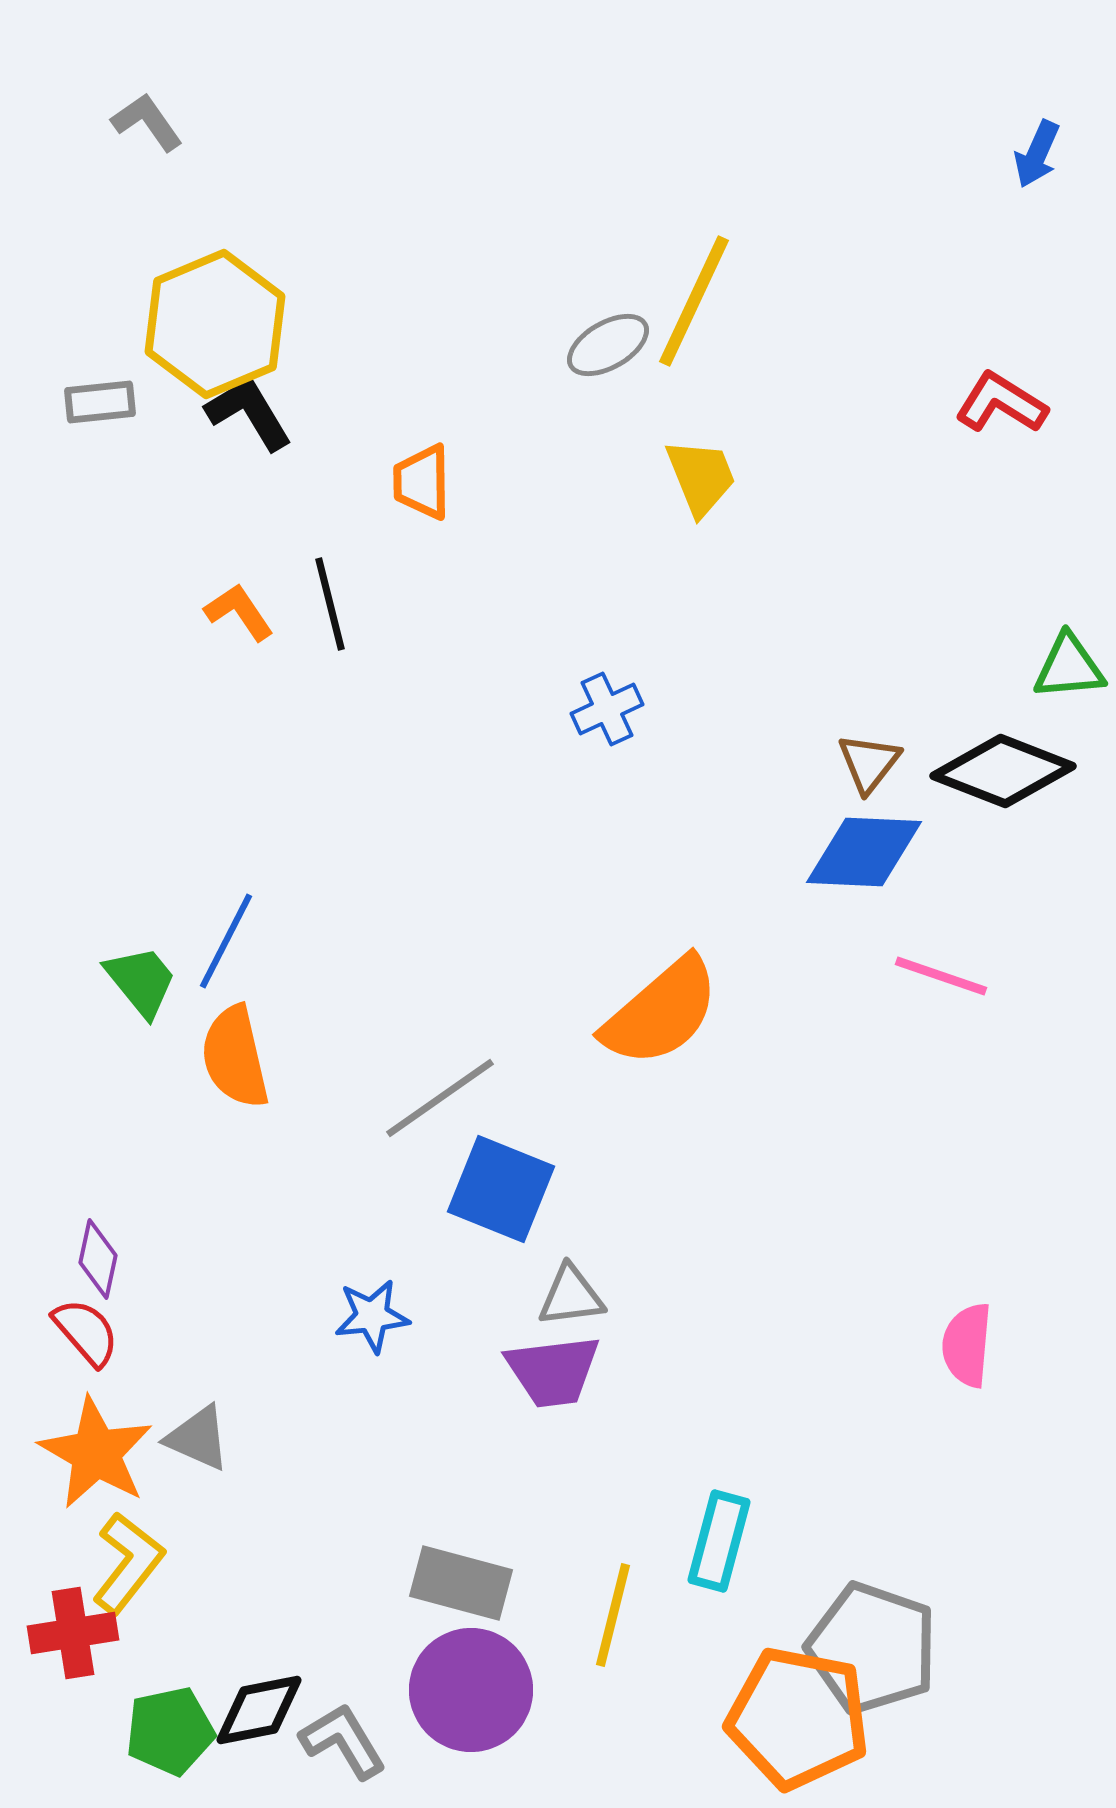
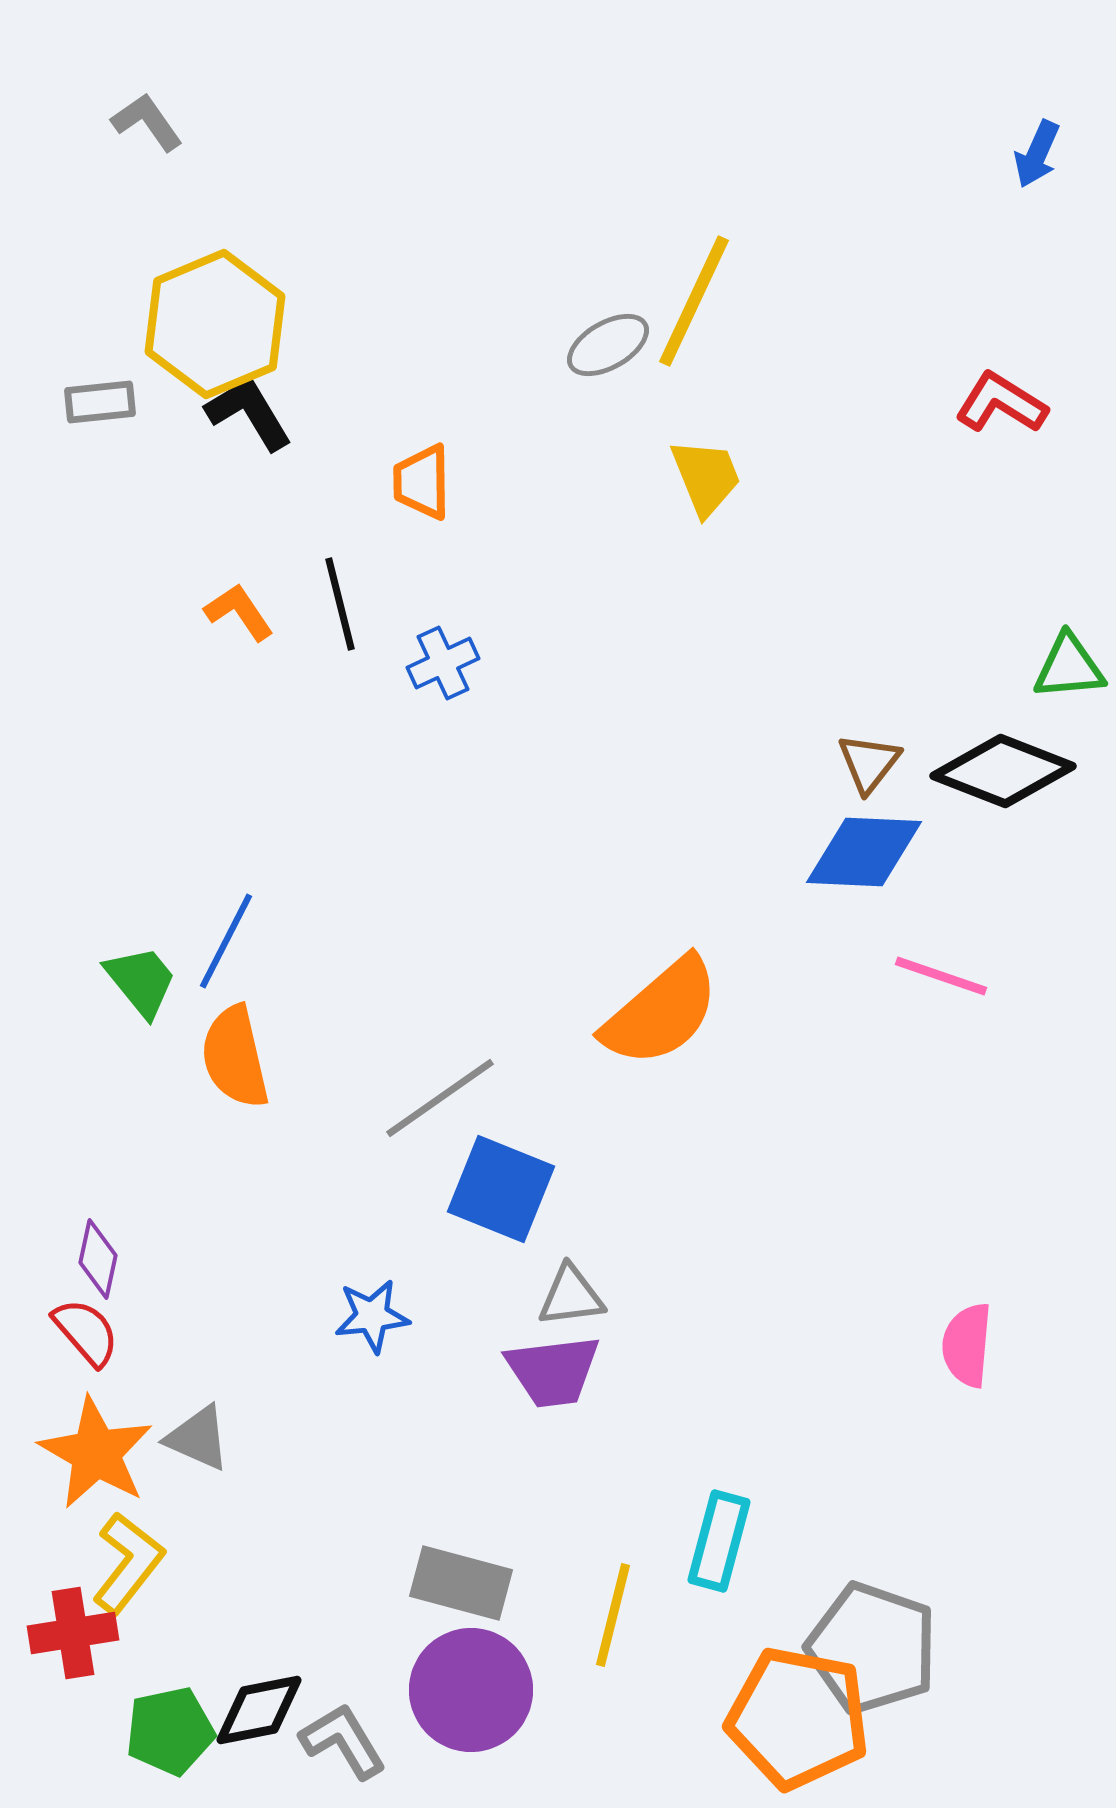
yellow trapezoid at (701, 477): moved 5 px right
black line at (330, 604): moved 10 px right
blue cross at (607, 709): moved 164 px left, 46 px up
